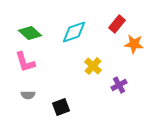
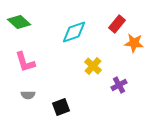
green diamond: moved 11 px left, 11 px up
orange star: moved 1 px up
